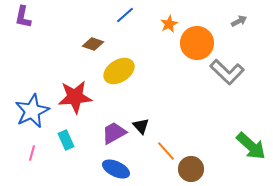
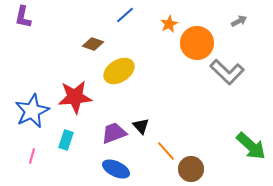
purple trapezoid: rotated 8 degrees clockwise
cyan rectangle: rotated 42 degrees clockwise
pink line: moved 3 px down
